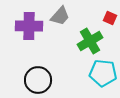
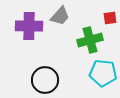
red square: rotated 32 degrees counterclockwise
green cross: moved 1 px up; rotated 15 degrees clockwise
black circle: moved 7 px right
